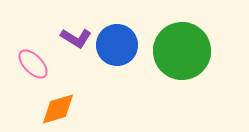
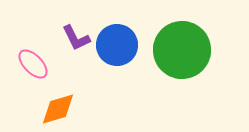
purple L-shape: rotated 32 degrees clockwise
green circle: moved 1 px up
